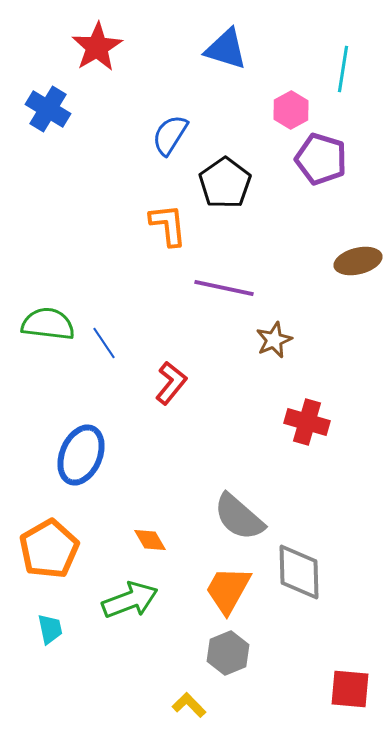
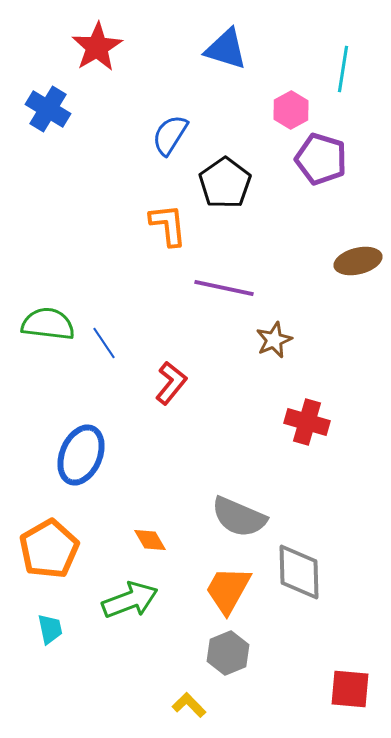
gray semicircle: rotated 18 degrees counterclockwise
